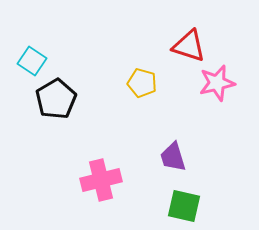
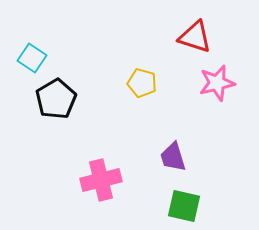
red triangle: moved 6 px right, 9 px up
cyan square: moved 3 px up
